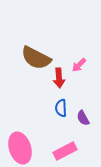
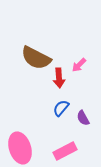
blue semicircle: rotated 42 degrees clockwise
